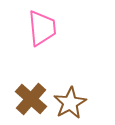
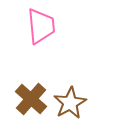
pink trapezoid: moved 1 px left, 2 px up
